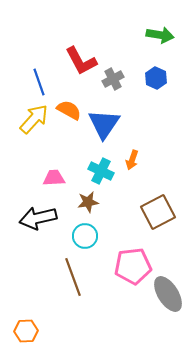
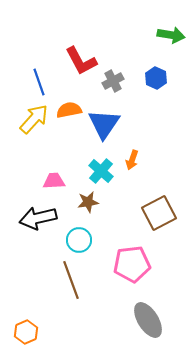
green arrow: moved 11 px right
gray cross: moved 2 px down
orange semicircle: rotated 40 degrees counterclockwise
cyan cross: rotated 15 degrees clockwise
pink trapezoid: moved 3 px down
brown square: moved 1 px right, 1 px down
cyan circle: moved 6 px left, 4 px down
pink pentagon: moved 1 px left, 2 px up
brown line: moved 2 px left, 3 px down
gray ellipse: moved 20 px left, 26 px down
orange hexagon: moved 1 px down; rotated 20 degrees counterclockwise
